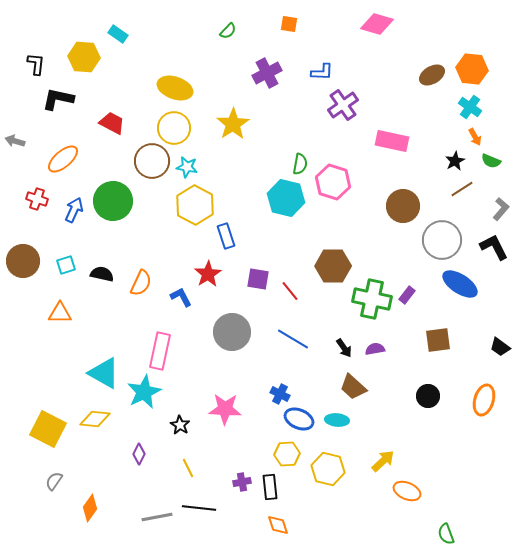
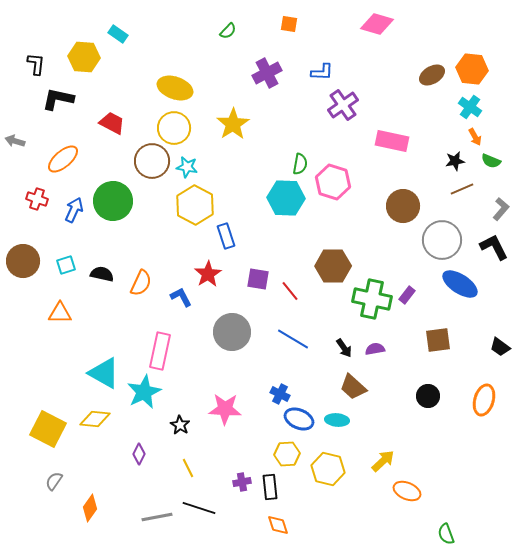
black star at (455, 161): rotated 18 degrees clockwise
brown line at (462, 189): rotated 10 degrees clockwise
cyan hexagon at (286, 198): rotated 12 degrees counterclockwise
black line at (199, 508): rotated 12 degrees clockwise
